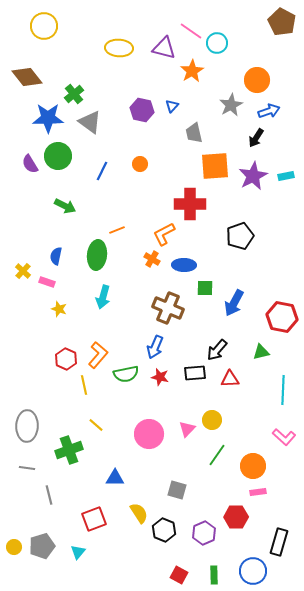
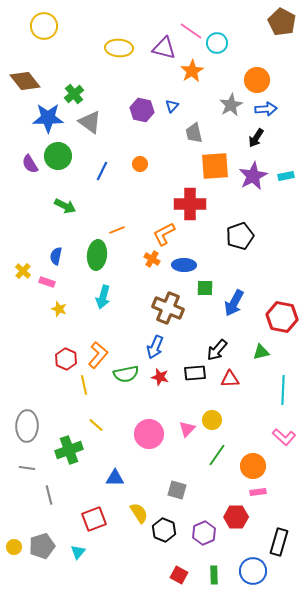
brown diamond at (27, 77): moved 2 px left, 4 px down
blue arrow at (269, 111): moved 3 px left, 2 px up; rotated 15 degrees clockwise
